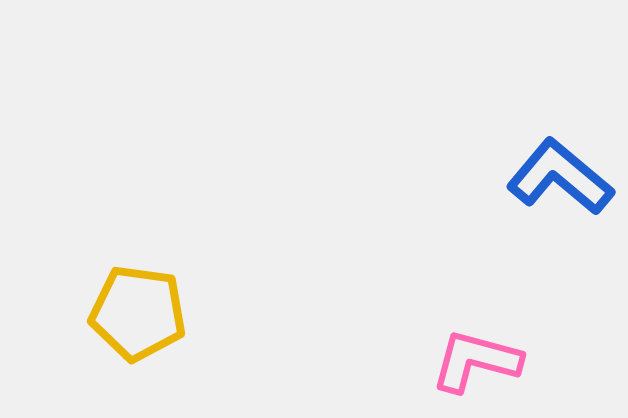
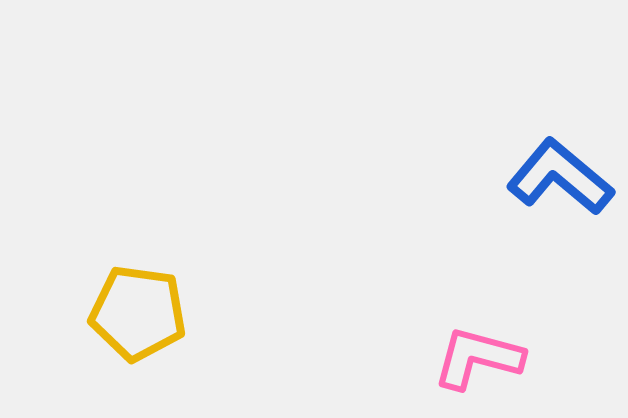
pink L-shape: moved 2 px right, 3 px up
